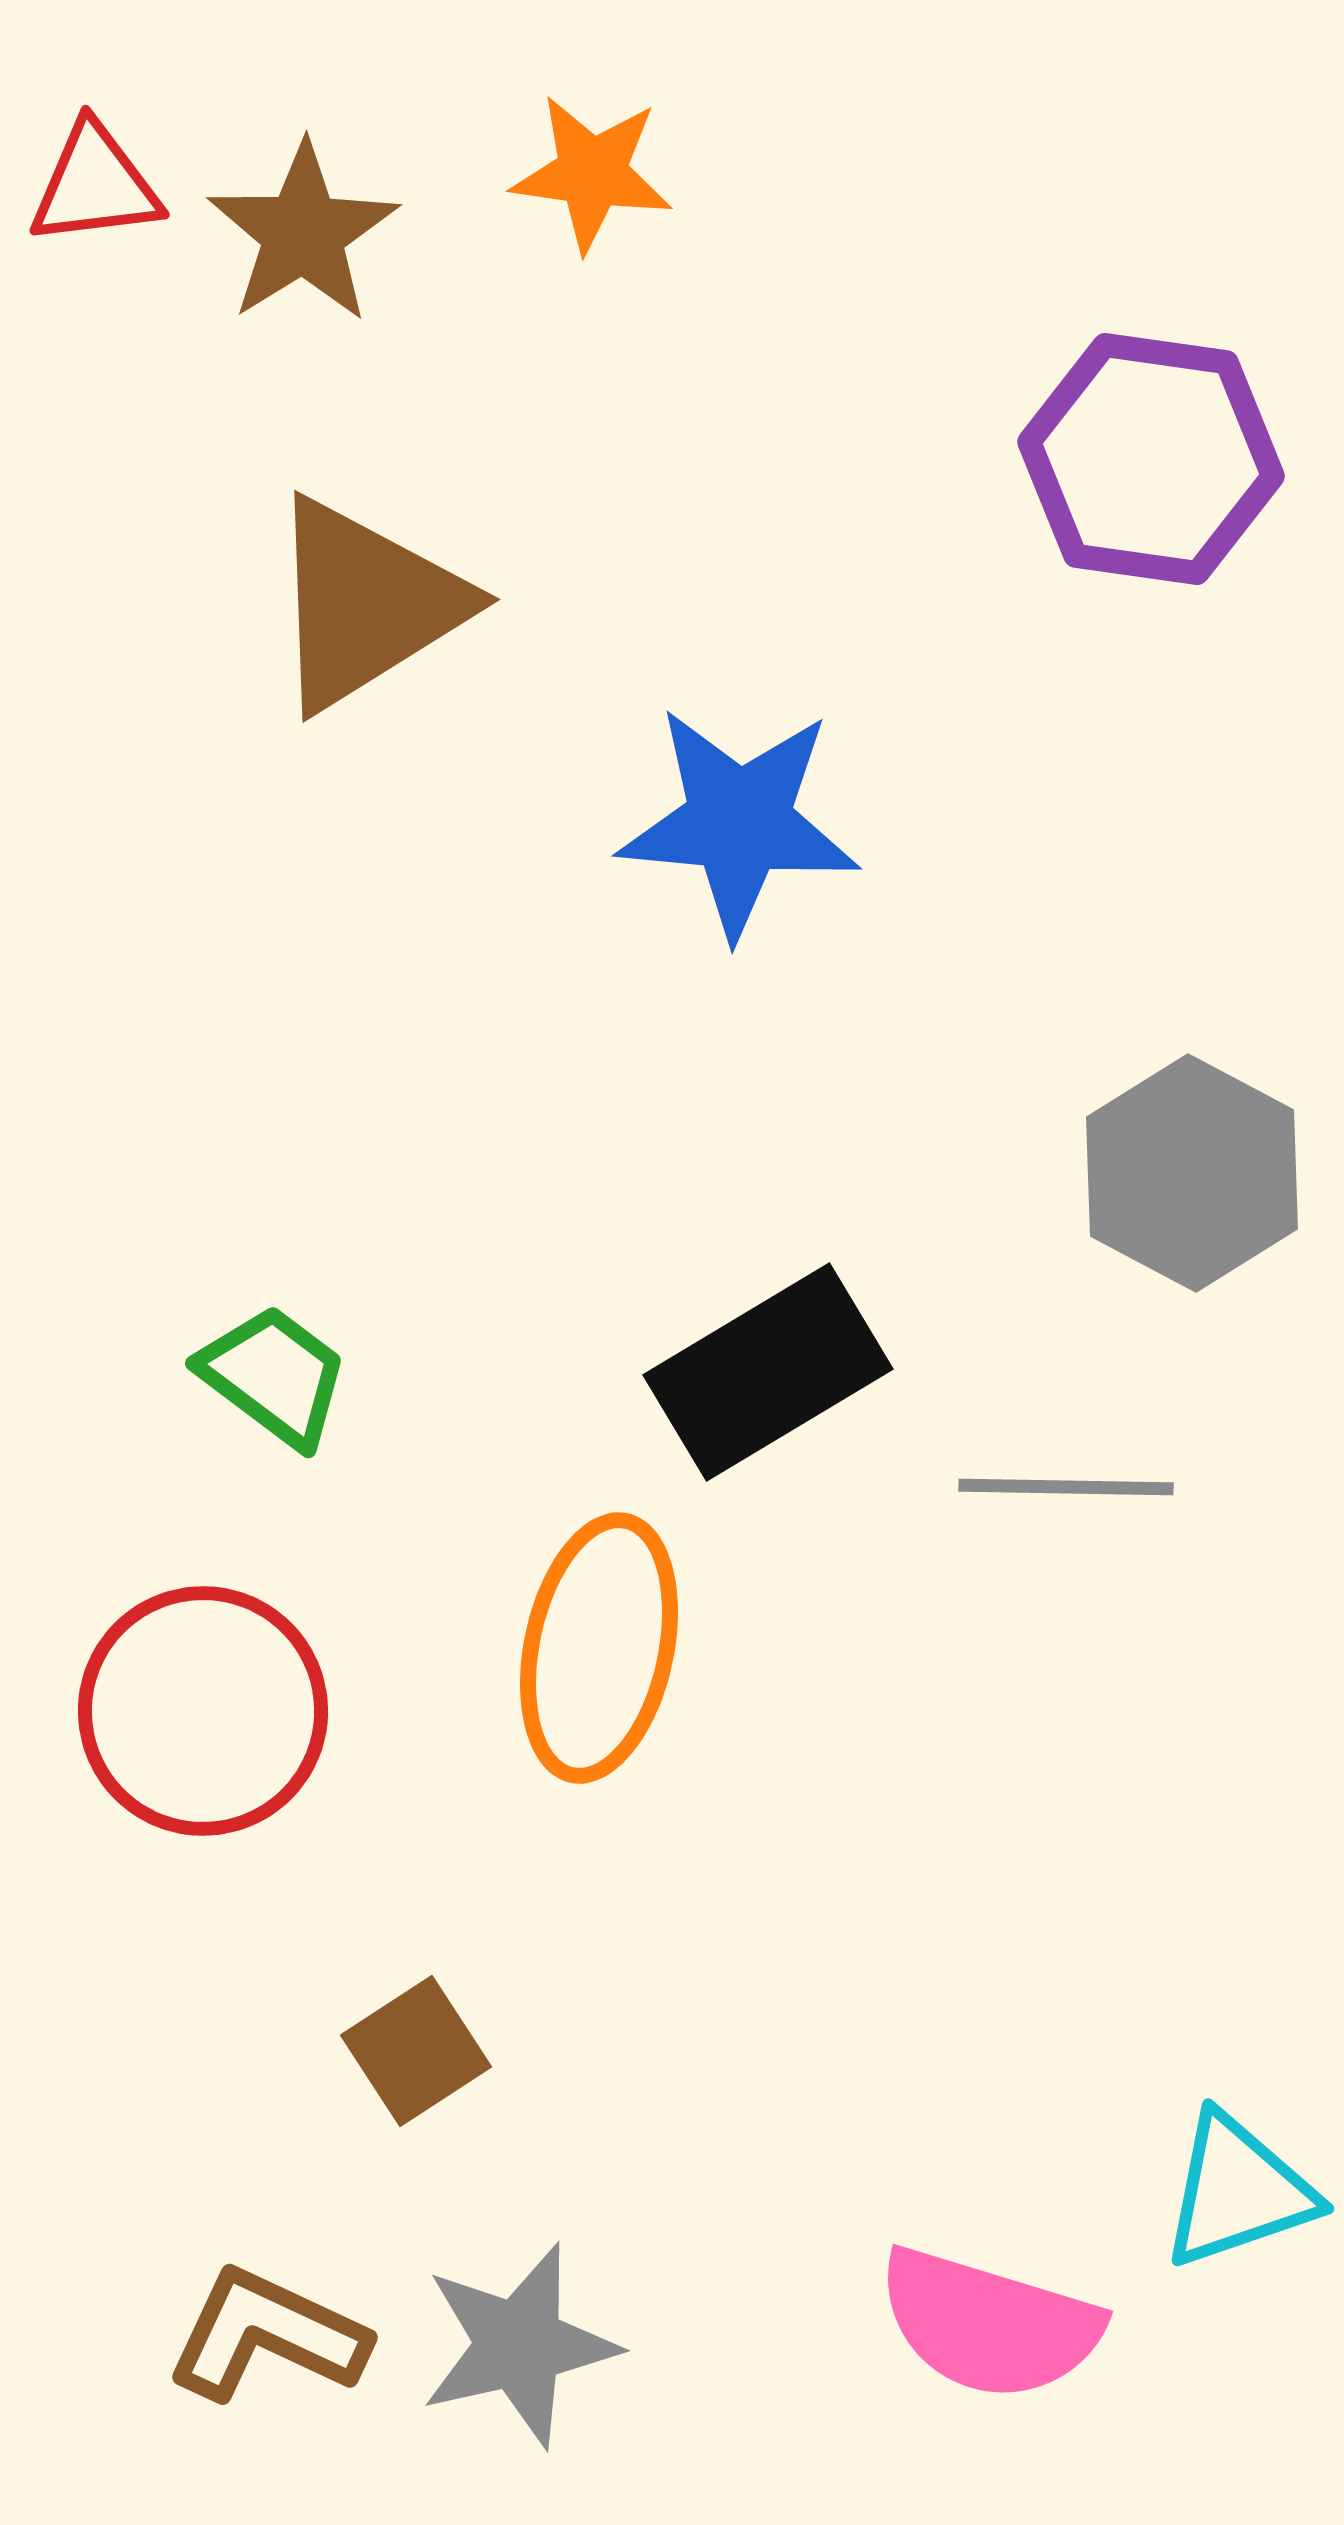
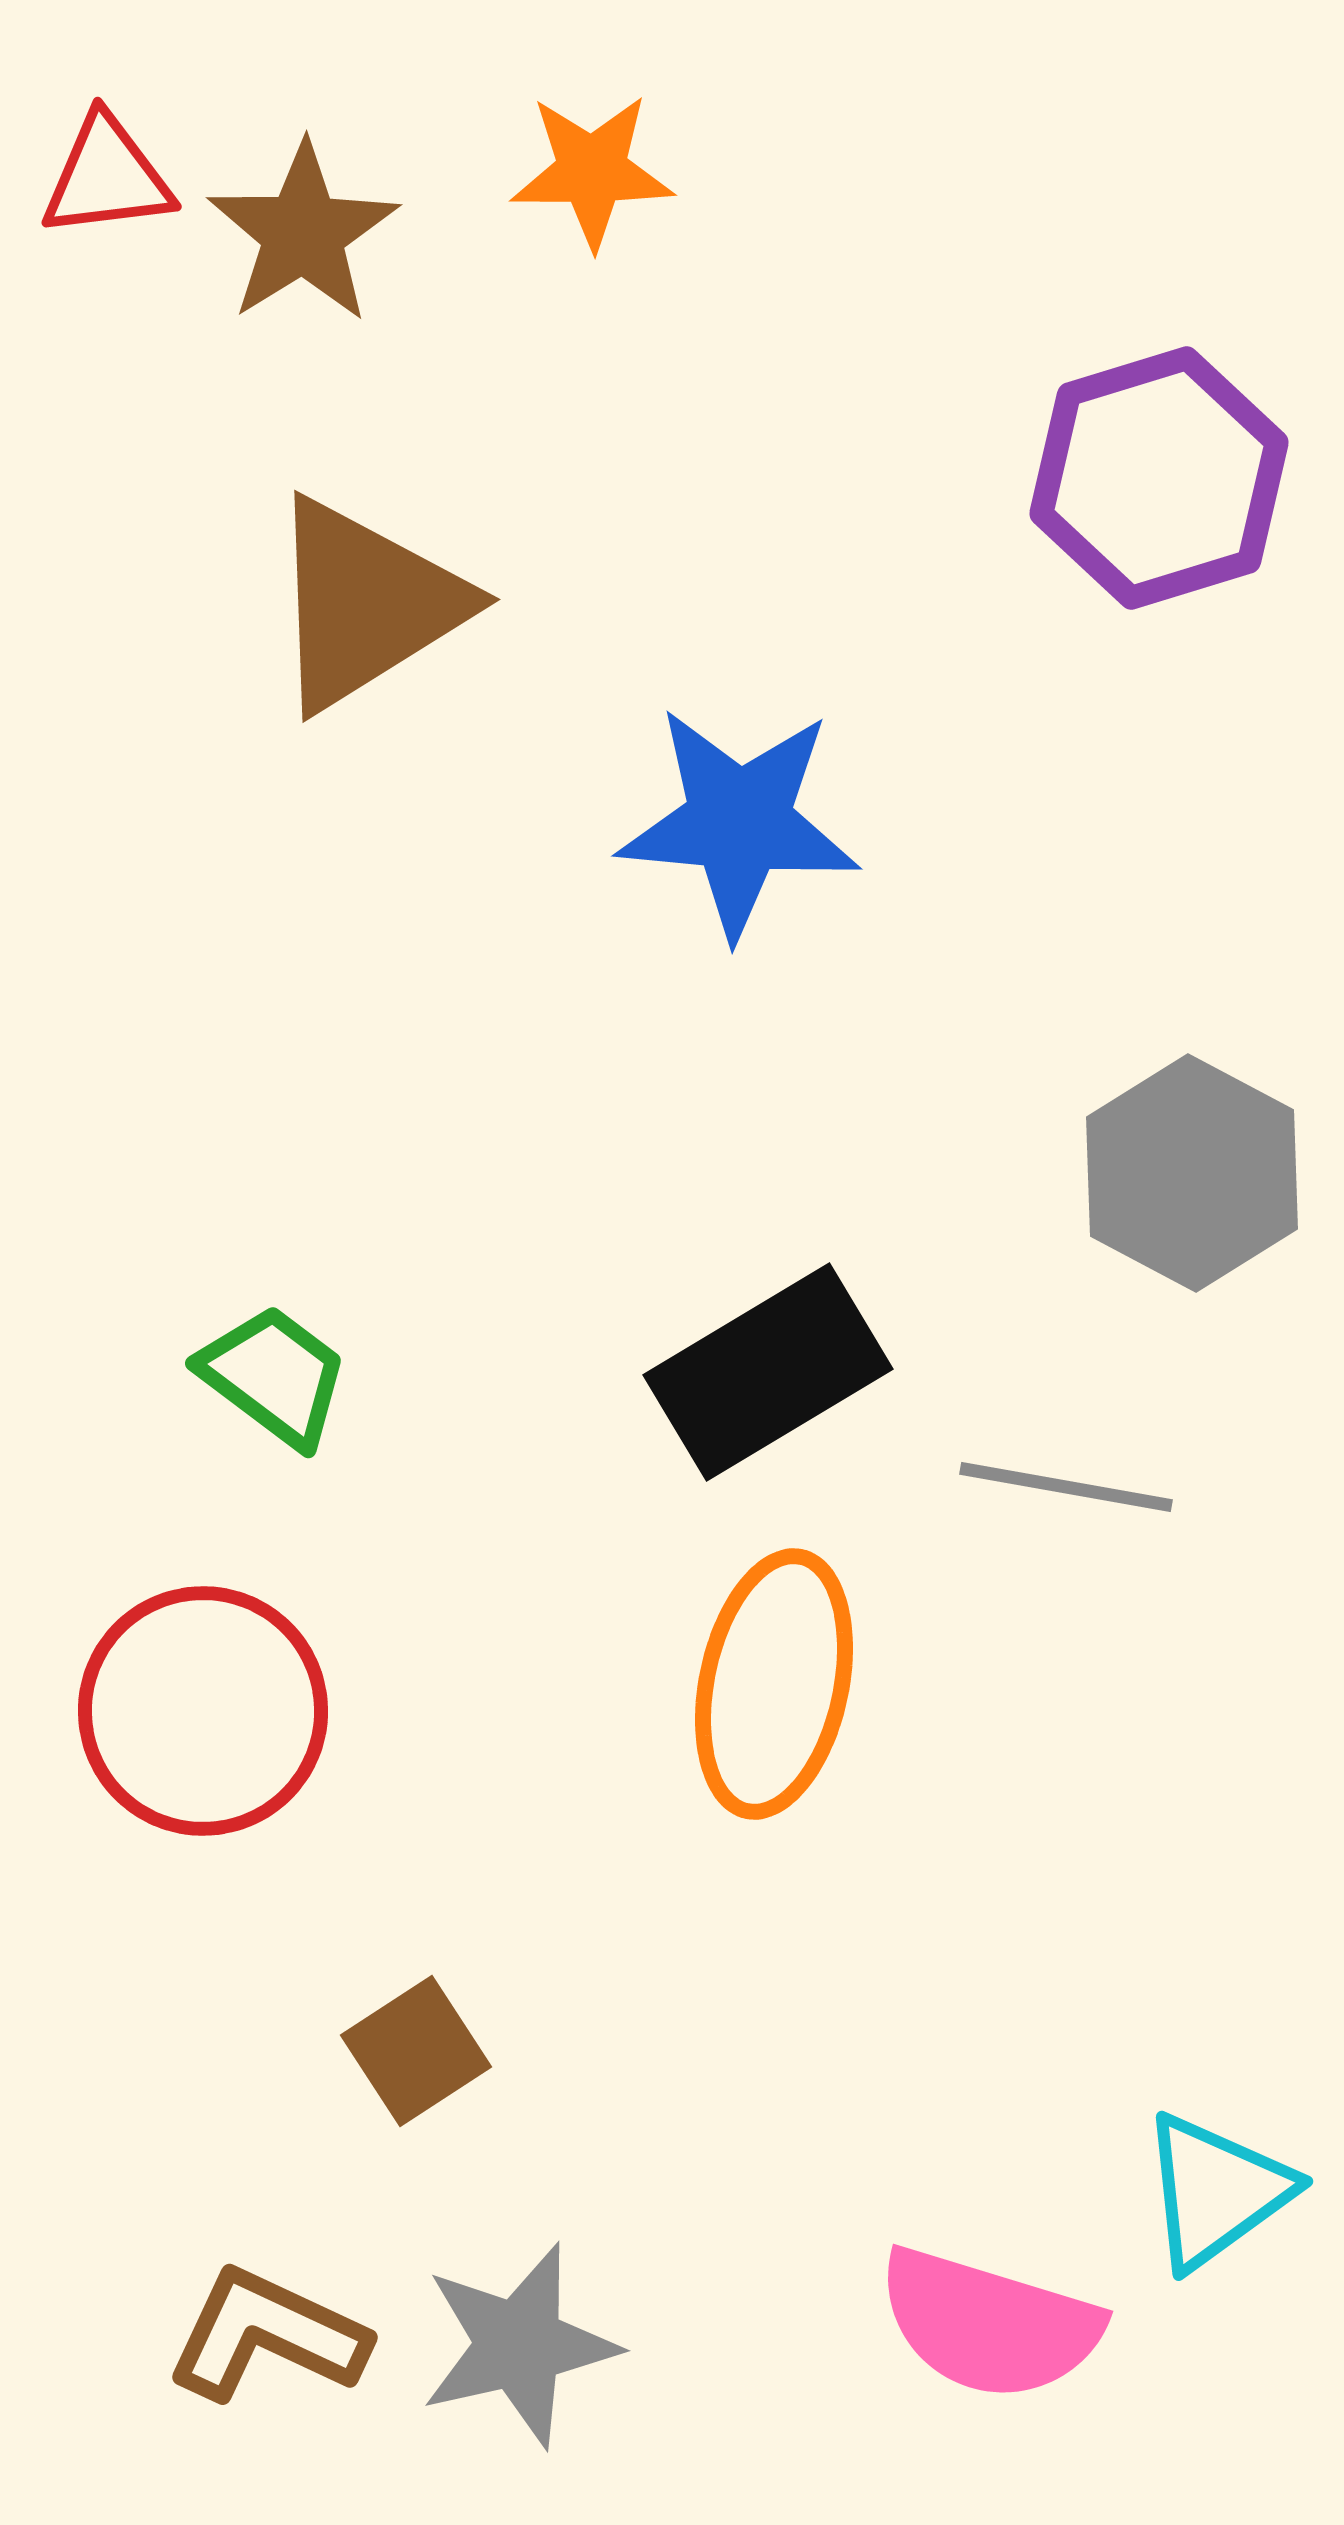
orange star: moved 2 px up; rotated 8 degrees counterclockwise
red triangle: moved 12 px right, 8 px up
purple hexagon: moved 8 px right, 19 px down; rotated 25 degrees counterclockwise
gray line: rotated 9 degrees clockwise
orange ellipse: moved 175 px right, 36 px down
cyan triangle: moved 22 px left; rotated 17 degrees counterclockwise
